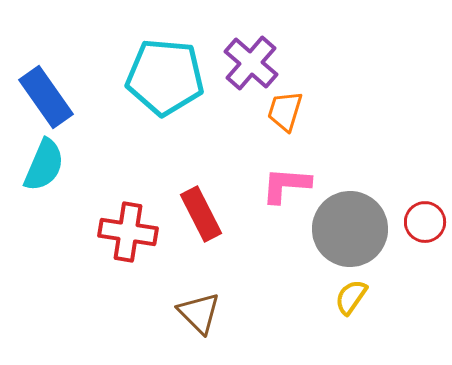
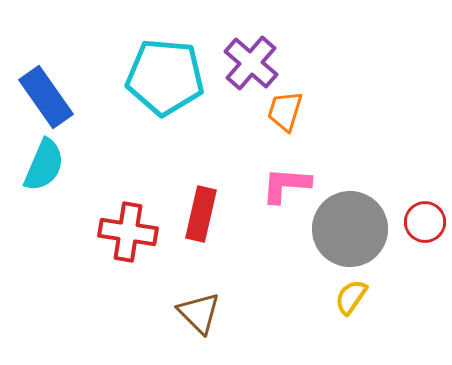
red rectangle: rotated 40 degrees clockwise
